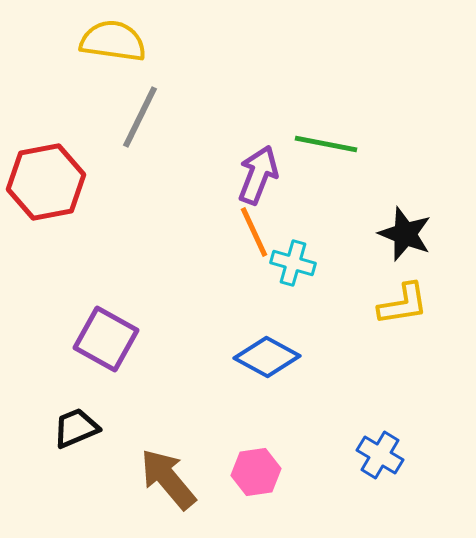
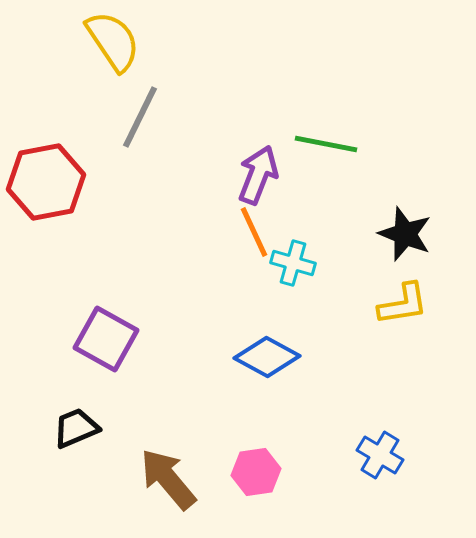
yellow semicircle: rotated 48 degrees clockwise
